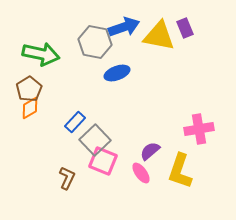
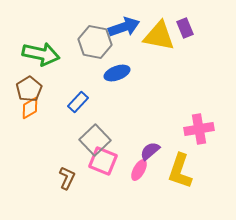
blue rectangle: moved 3 px right, 20 px up
pink ellipse: moved 2 px left, 3 px up; rotated 65 degrees clockwise
